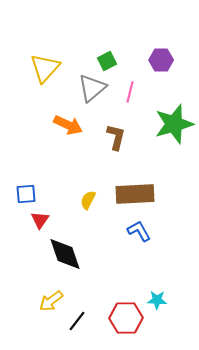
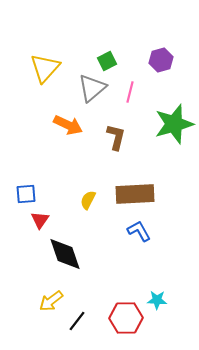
purple hexagon: rotated 15 degrees counterclockwise
